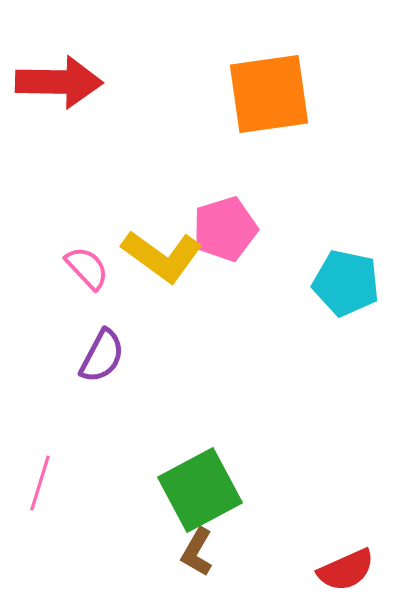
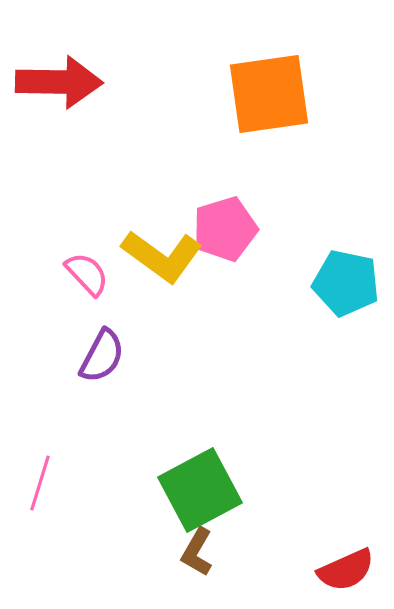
pink semicircle: moved 6 px down
